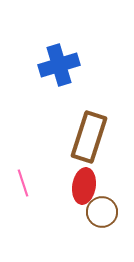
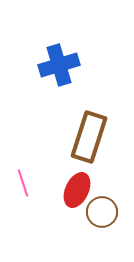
red ellipse: moved 7 px left, 4 px down; rotated 16 degrees clockwise
